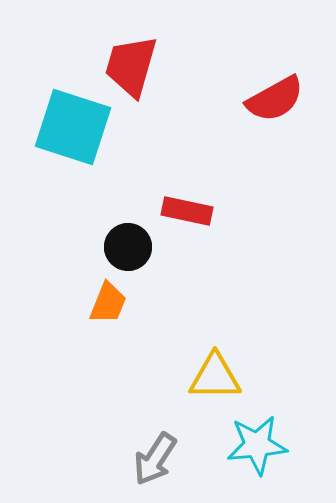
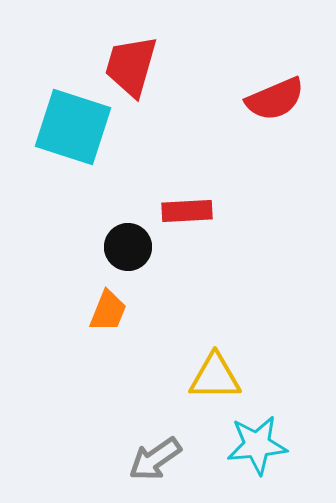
red semicircle: rotated 6 degrees clockwise
red rectangle: rotated 15 degrees counterclockwise
orange trapezoid: moved 8 px down
gray arrow: rotated 22 degrees clockwise
